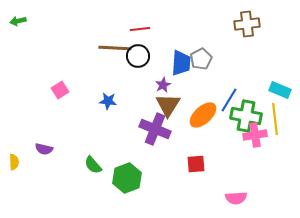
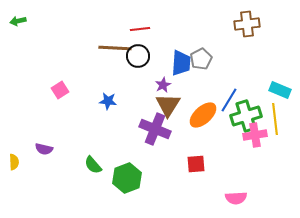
green cross: rotated 28 degrees counterclockwise
